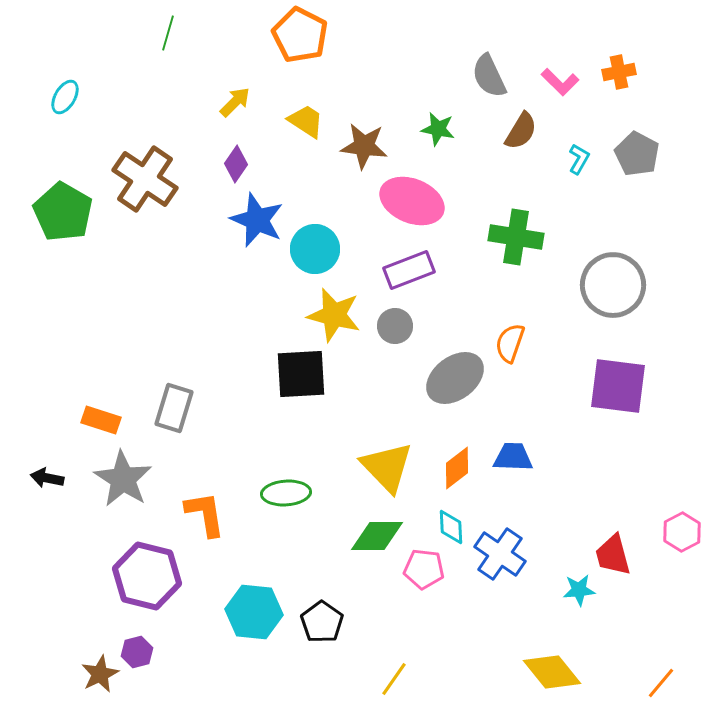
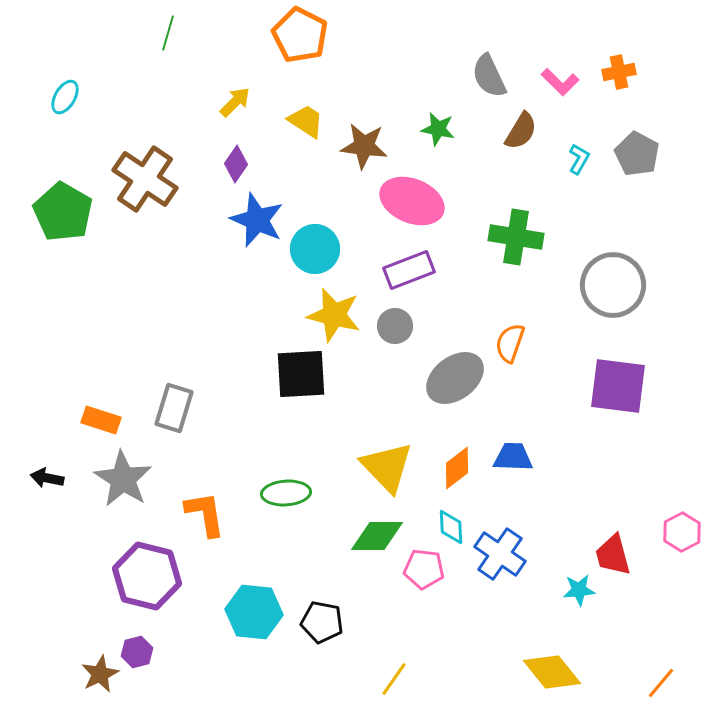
black pentagon at (322, 622): rotated 24 degrees counterclockwise
